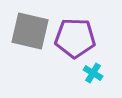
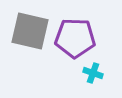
cyan cross: rotated 12 degrees counterclockwise
